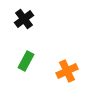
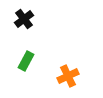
orange cross: moved 1 px right, 5 px down
